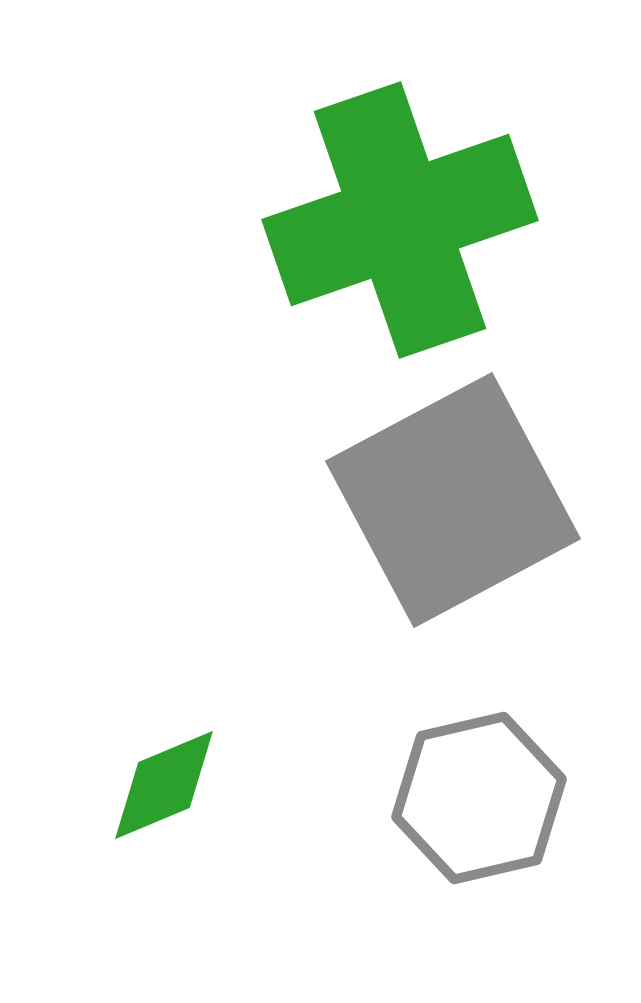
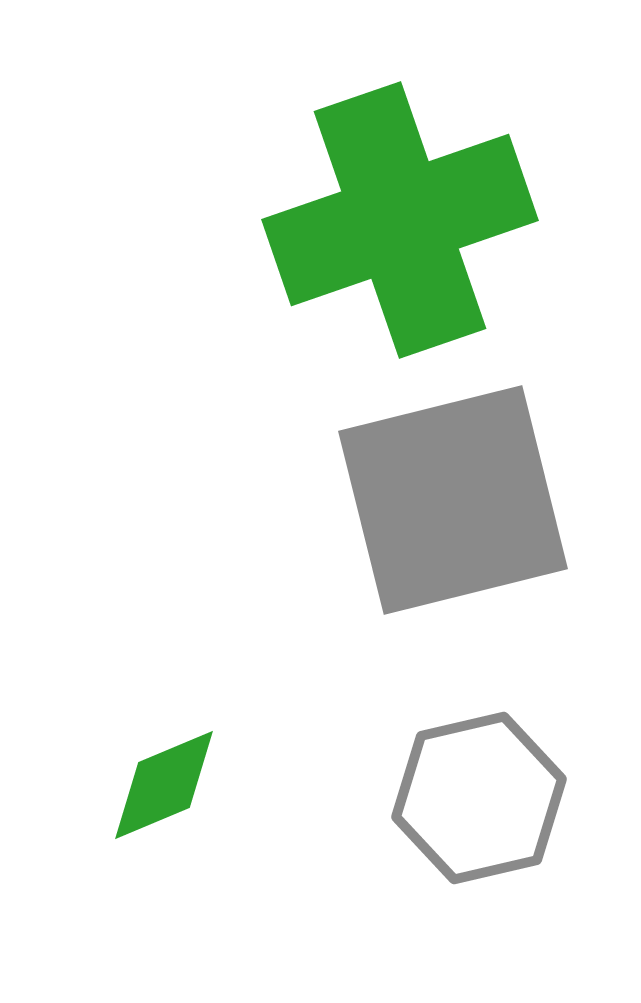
gray square: rotated 14 degrees clockwise
